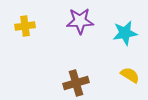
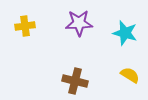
purple star: moved 1 px left, 2 px down
cyan star: rotated 25 degrees clockwise
brown cross: moved 1 px left, 2 px up; rotated 30 degrees clockwise
